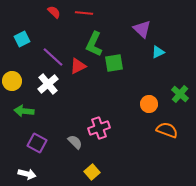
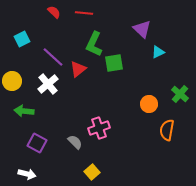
red triangle: moved 3 px down; rotated 12 degrees counterclockwise
orange semicircle: rotated 100 degrees counterclockwise
